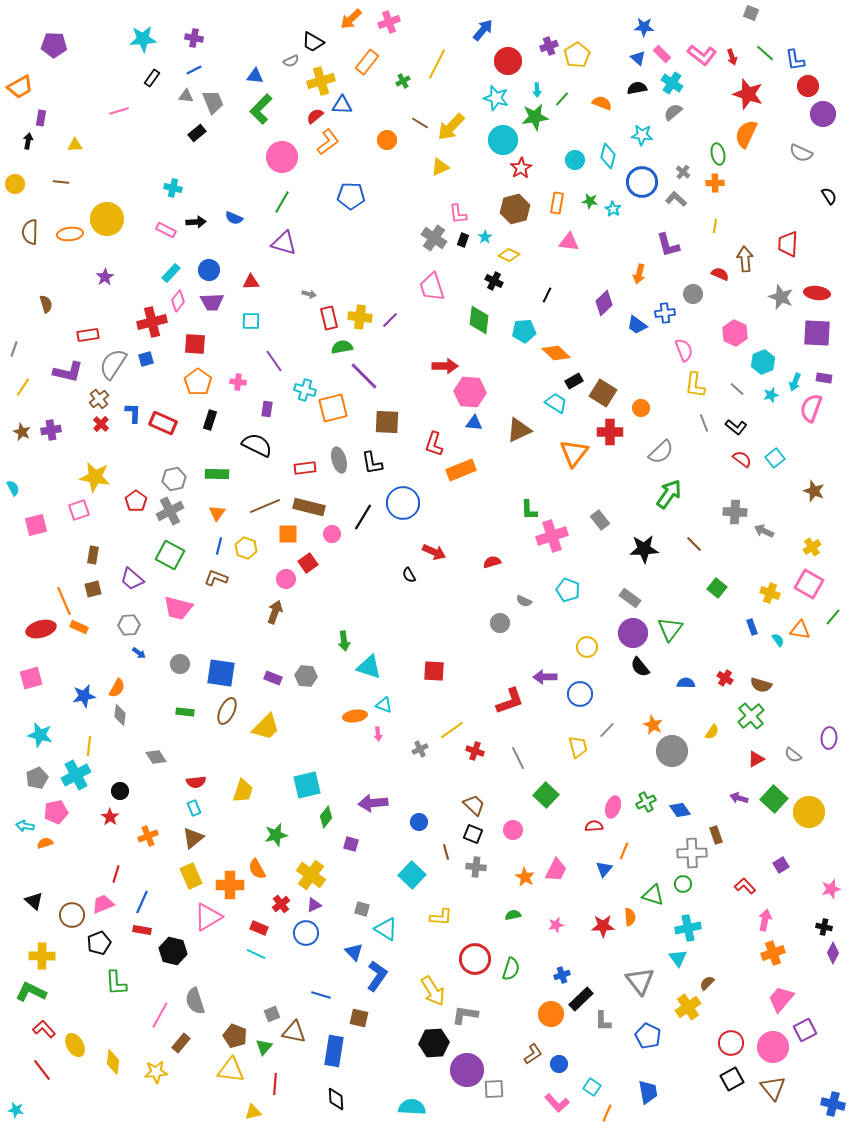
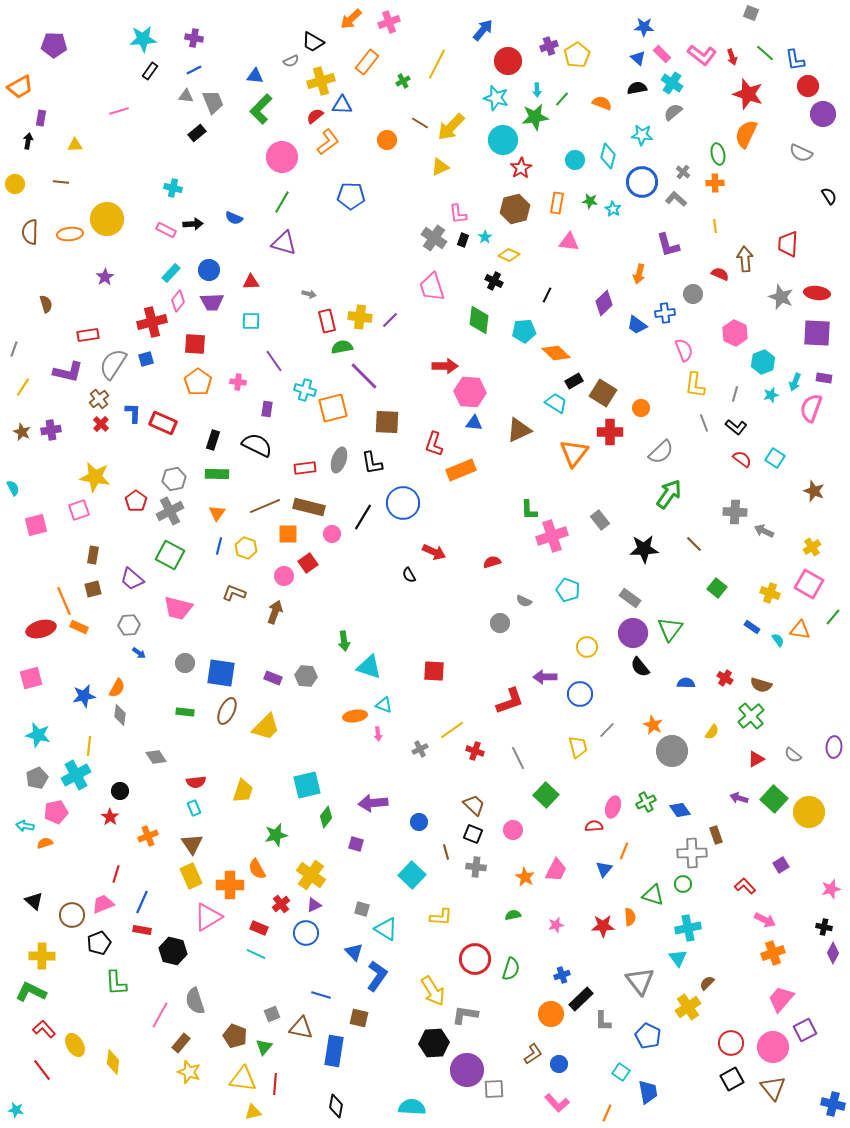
black rectangle at (152, 78): moved 2 px left, 7 px up
black arrow at (196, 222): moved 3 px left, 2 px down
yellow line at (715, 226): rotated 16 degrees counterclockwise
red rectangle at (329, 318): moved 2 px left, 3 px down
gray line at (737, 389): moved 2 px left, 5 px down; rotated 63 degrees clockwise
black rectangle at (210, 420): moved 3 px right, 20 px down
cyan square at (775, 458): rotated 18 degrees counterclockwise
gray ellipse at (339, 460): rotated 35 degrees clockwise
brown L-shape at (216, 578): moved 18 px right, 15 px down
pink circle at (286, 579): moved 2 px left, 3 px up
blue rectangle at (752, 627): rotated 35 degrees counterclockwise
gray circle at (180, 664): moved 5 px right, 1 px up
cyan star at (40, 735): moved 2 px left
purple ellipse at (829, 738): moved 5 px right, 9 px down
brown triangle at (193, 838): moved 1 px left, 6 px down; rotated 25 degrees counterclockwise
purple square at (351, 844): moved 5 px right
pink arrow at (765, 920): rotated 105 degrees clockwise
brown triangle at (294, 1032): moved 7 px right, 4 px up
yellow triangle at (231, 1070): moved 12 px right, 9 px down
yellow star at (156, 1072): moved 33 px right; rotated 25 degrees clockwise
cyan square at (592, 1087): moved 29 px right, 15 px up
black diamond at (336, 1099): moved 7 px down; rotated 15 degrees clockwise
